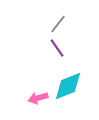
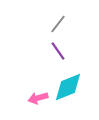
purple line: moved 1 px right, 3 px down
cyan diamond: moved 1 px down
